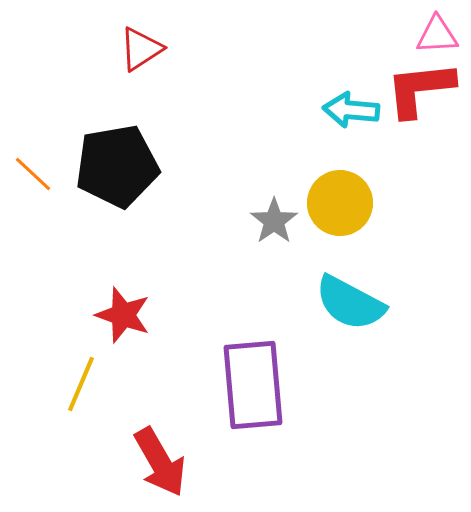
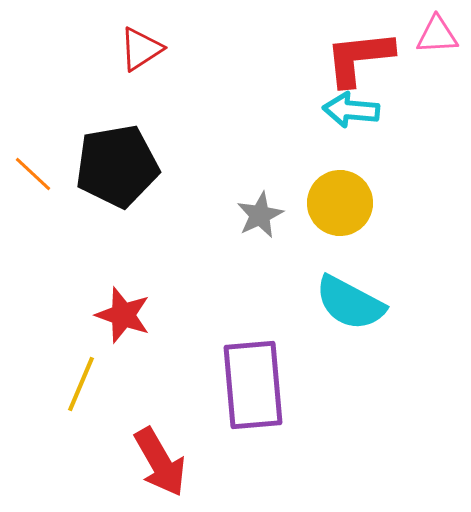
red L-shape: moved 61 px left, 31 px up
gray star: moved 14 px left, 6 px up; rotated 9 degrees clockwise
